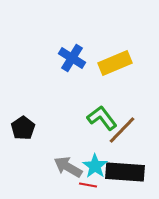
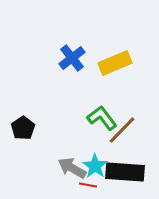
blue cross: rotated 20 degrees clockwise
gray arrow: moved 4 px right, 1 px down
